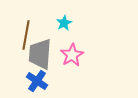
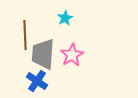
cyan star: moved 1 px right, 5 px up
brown line: moved 1 px left; rotated 12 degrees counterclockwise
gray trapezoid: moved 3 px right
